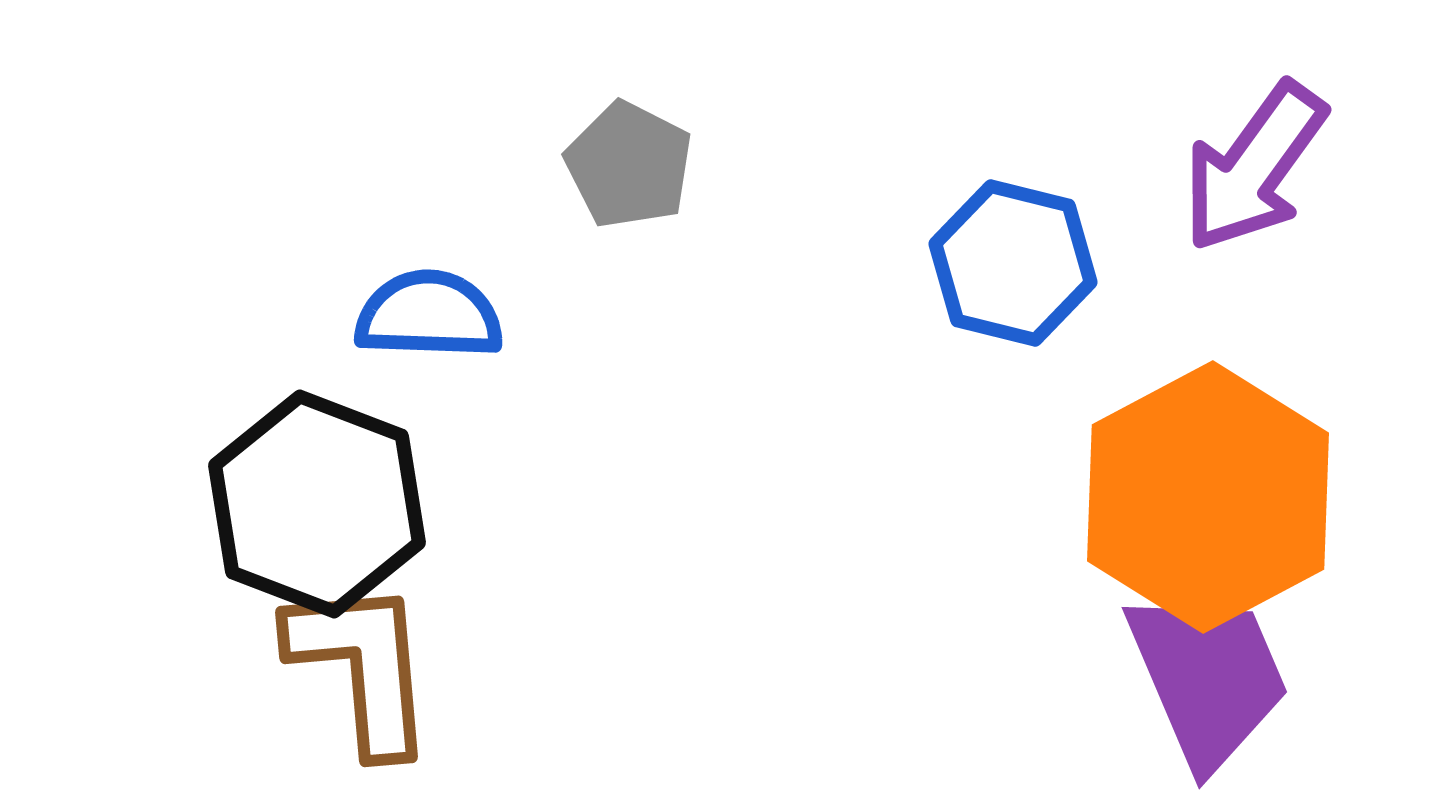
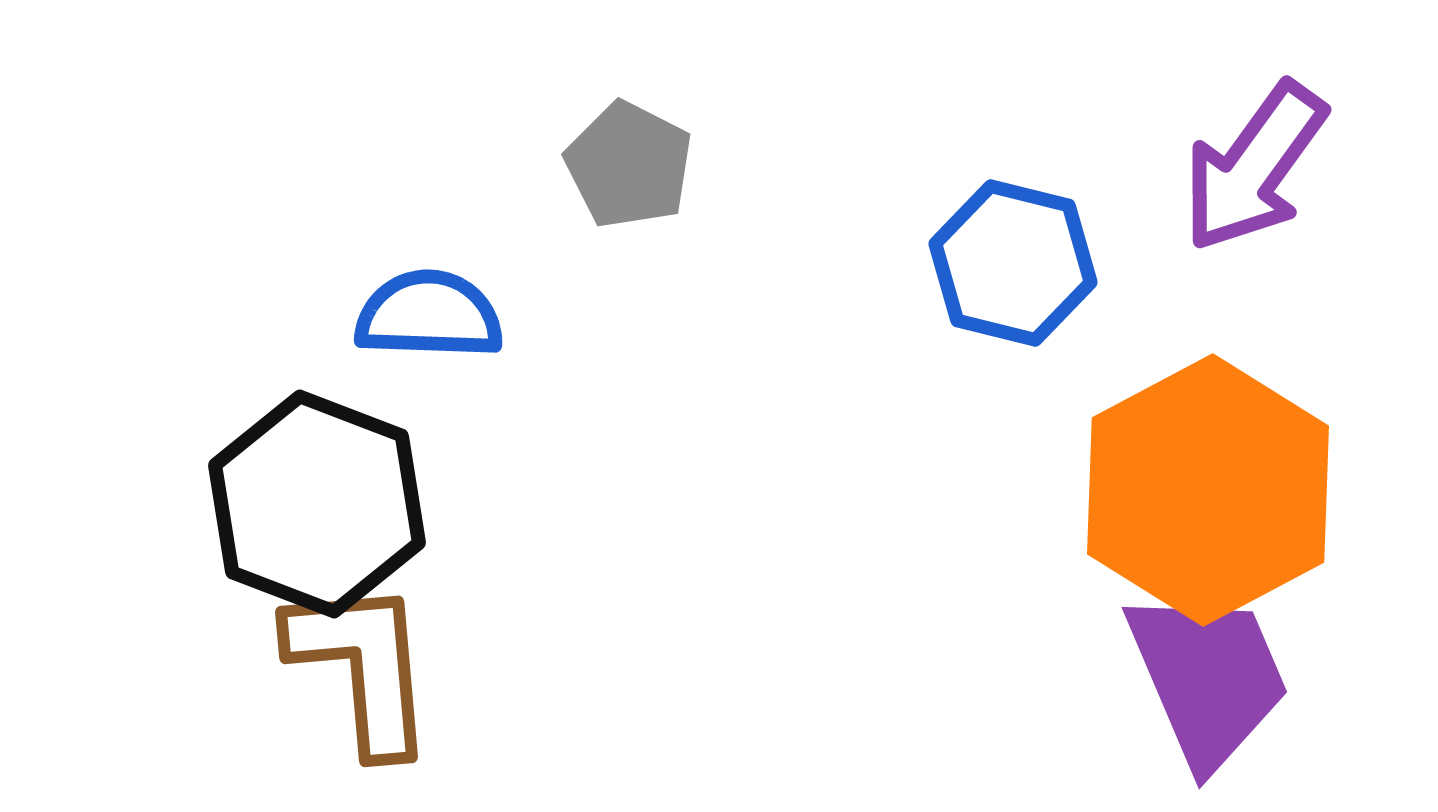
orange hexagon: moved 7 px up
